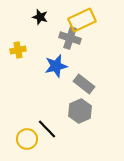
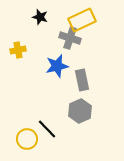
blue star: moved 1 px right
gray rectangle: moved 2 px left, 4 px up; rotated 40 degrees clockwise
